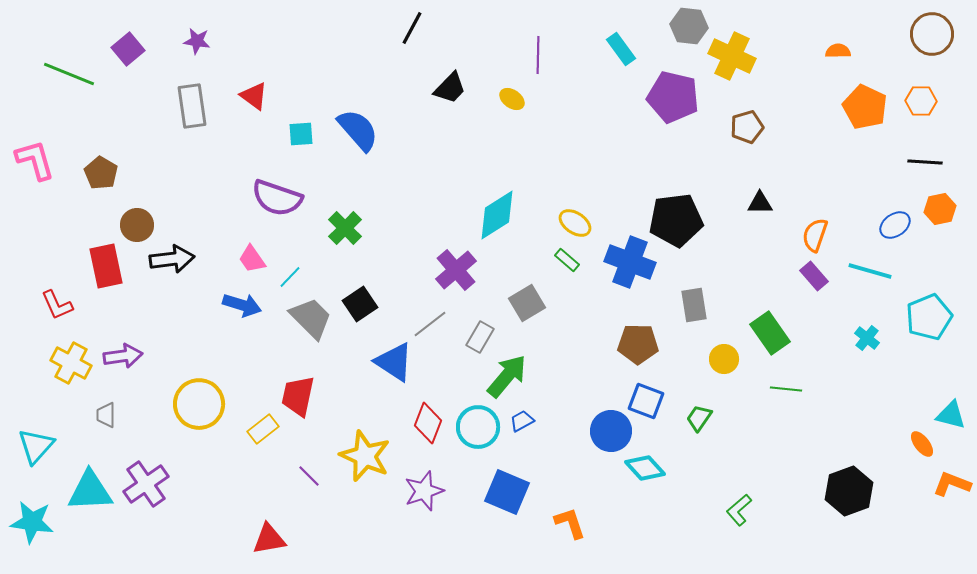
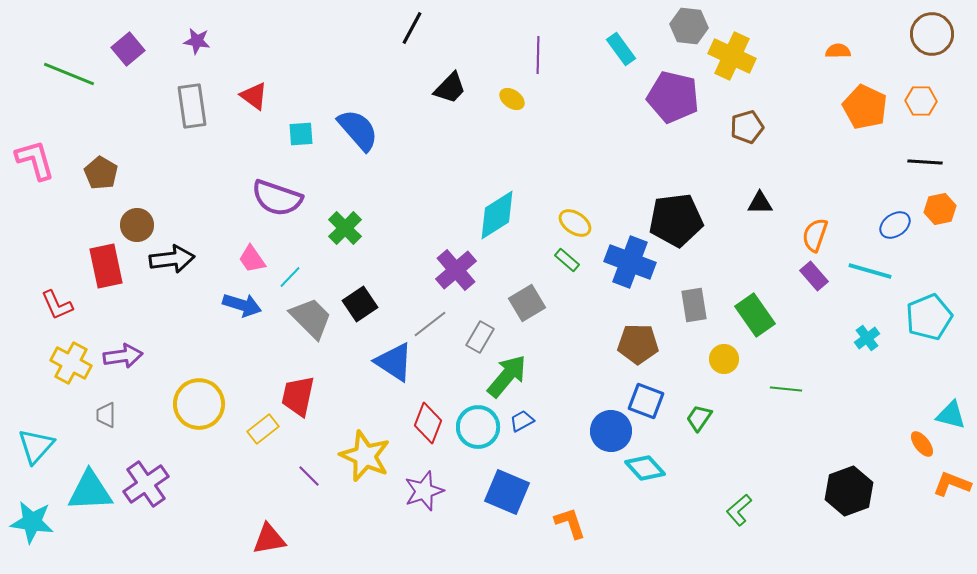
green rectangle at (770, 333): moved 15 px left, 18 px up
cyan cross at (867, 338): rotated 15 degrees clockwise
